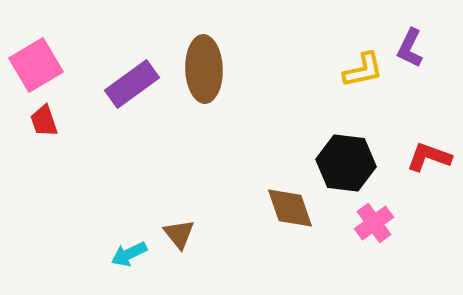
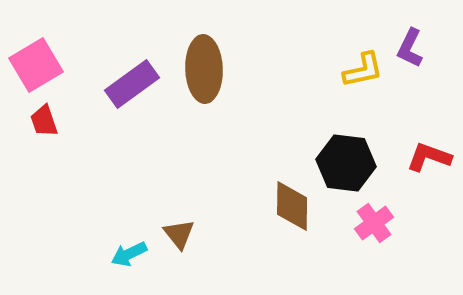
brown diamond: moved 2 px right, 2 px up; rotated 20 degrees clockwise
